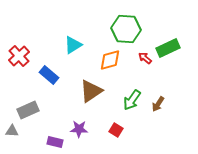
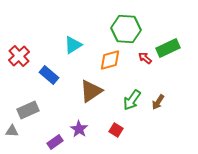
brown arrow: moved 2 px up
purple star: rotated 30 degrees clockwise
purple rectangle: rotated 49 degrees counterclockwise
